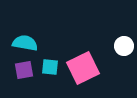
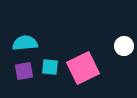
cyan semicircle: rotated 15 degrees counterclockwise
purple square: moved 1 px down
